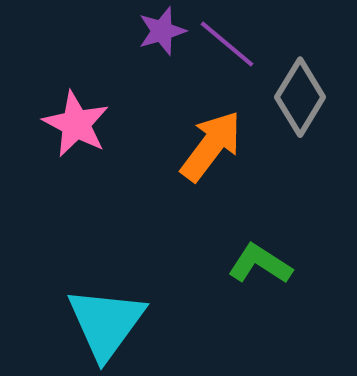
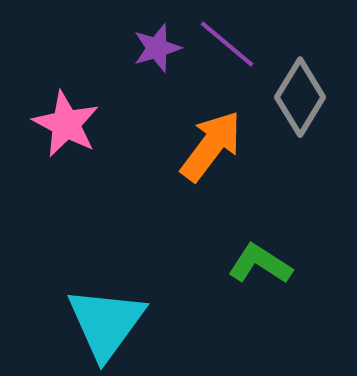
purple star: moved 5 px left, 17 px down
pink star: moved 10 px left
